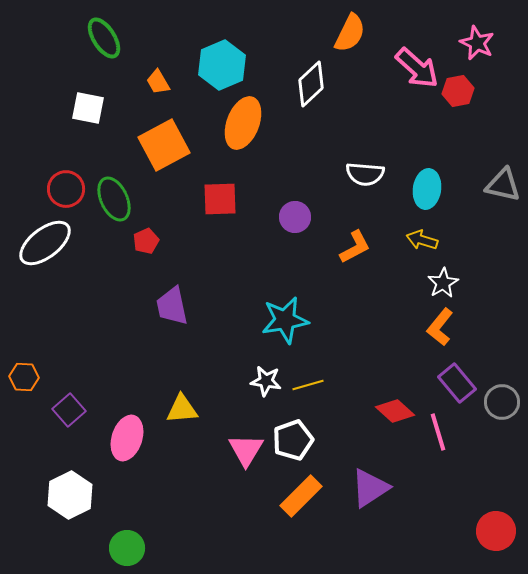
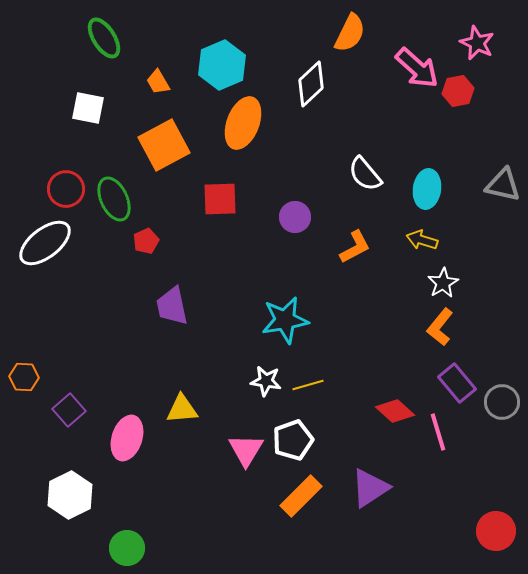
white semicircle at (365, 174): rotated 45 degrees clockwise
